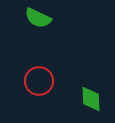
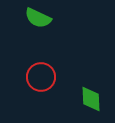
red circle: moved 2 px right, 4 px up
